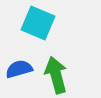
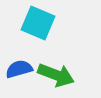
green arrow: rotated 126 degrees clockwise
